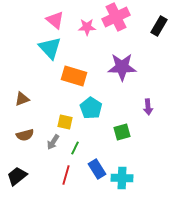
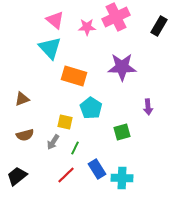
red line: rotated 30 degrees clockwise
